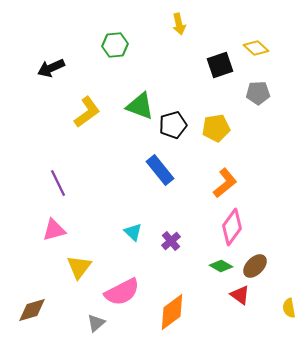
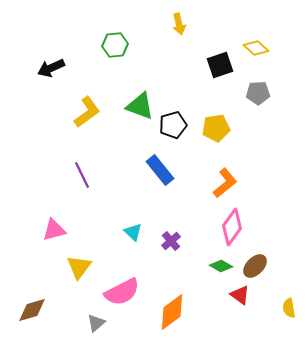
purple line: moved 24 px right, 8 px up
